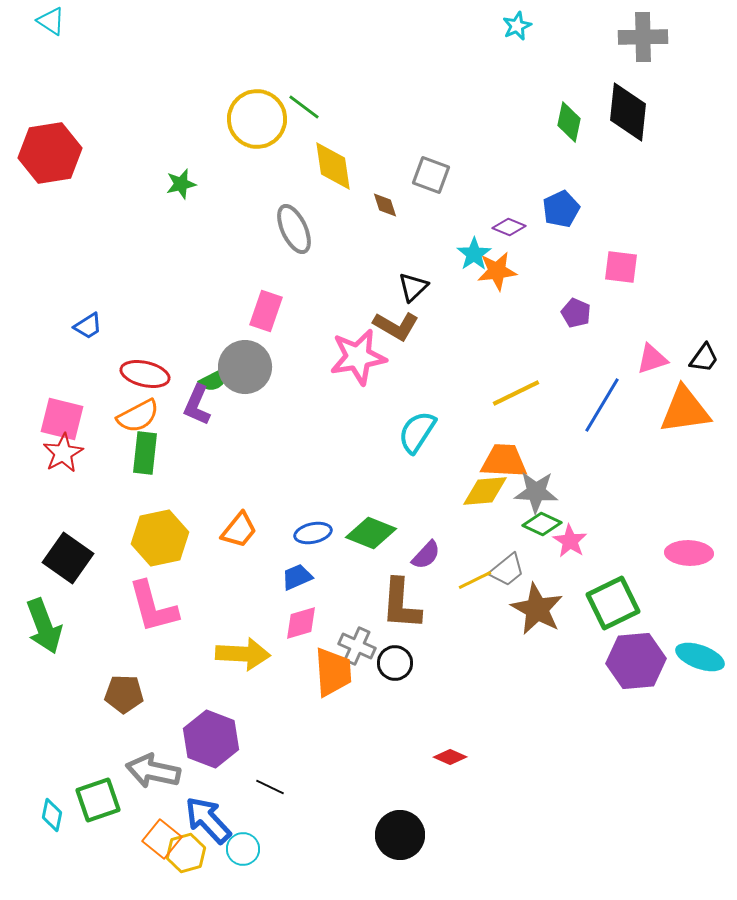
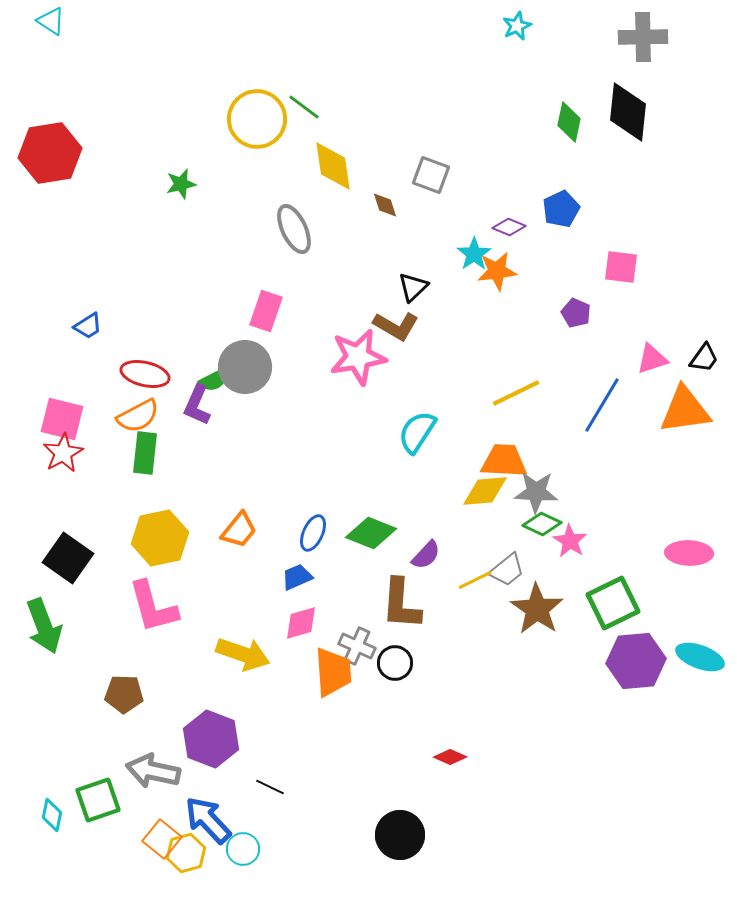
blue ellipse at (313, 533): rotated 54 degrees counterclockwise
brown star at (537, 609): rotated 6 degrees clockwise
yellow arrow at (243, 654): rotated 16 degrees clockwise
